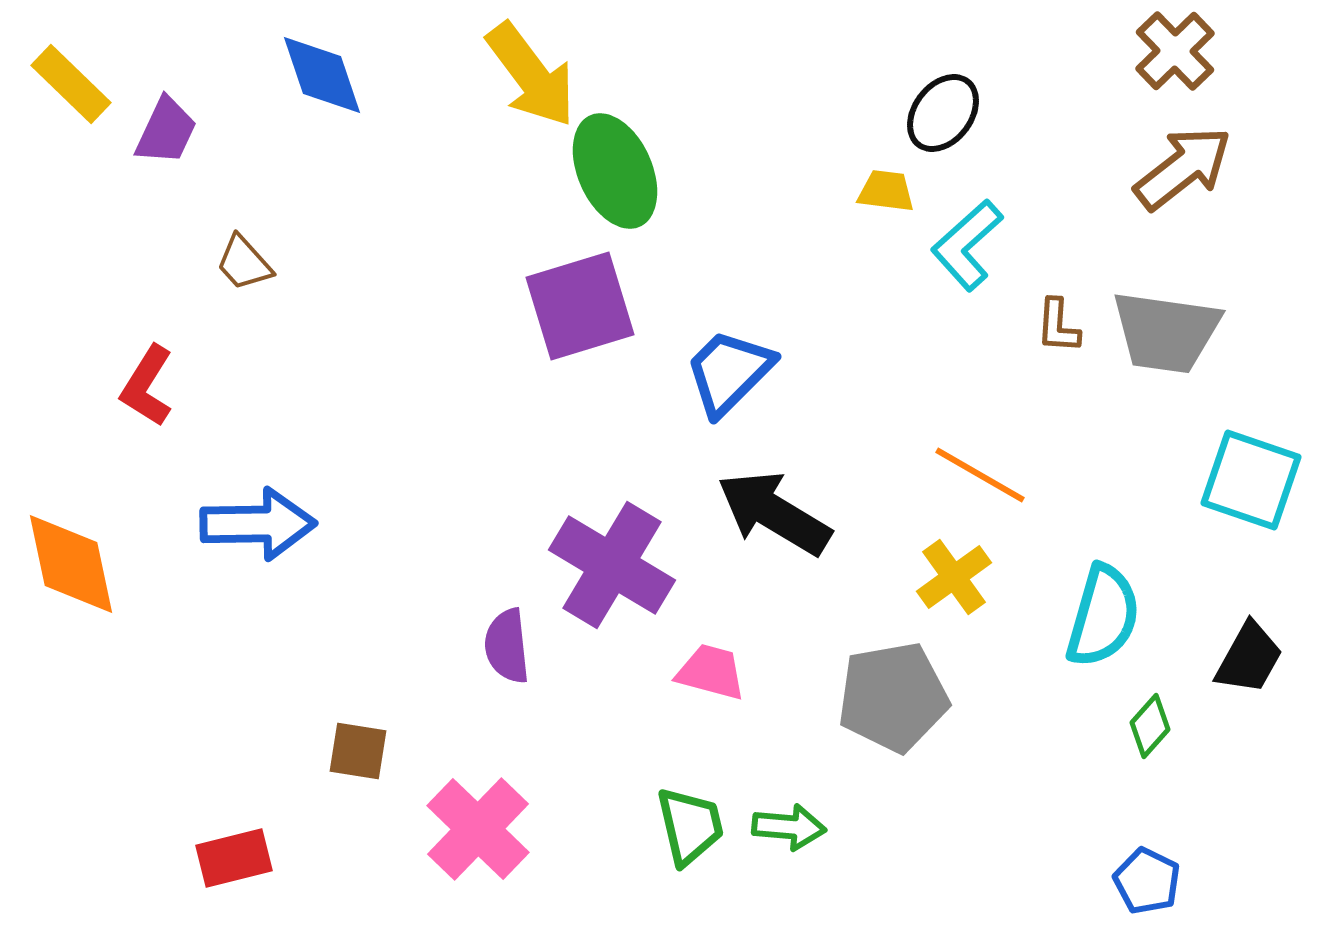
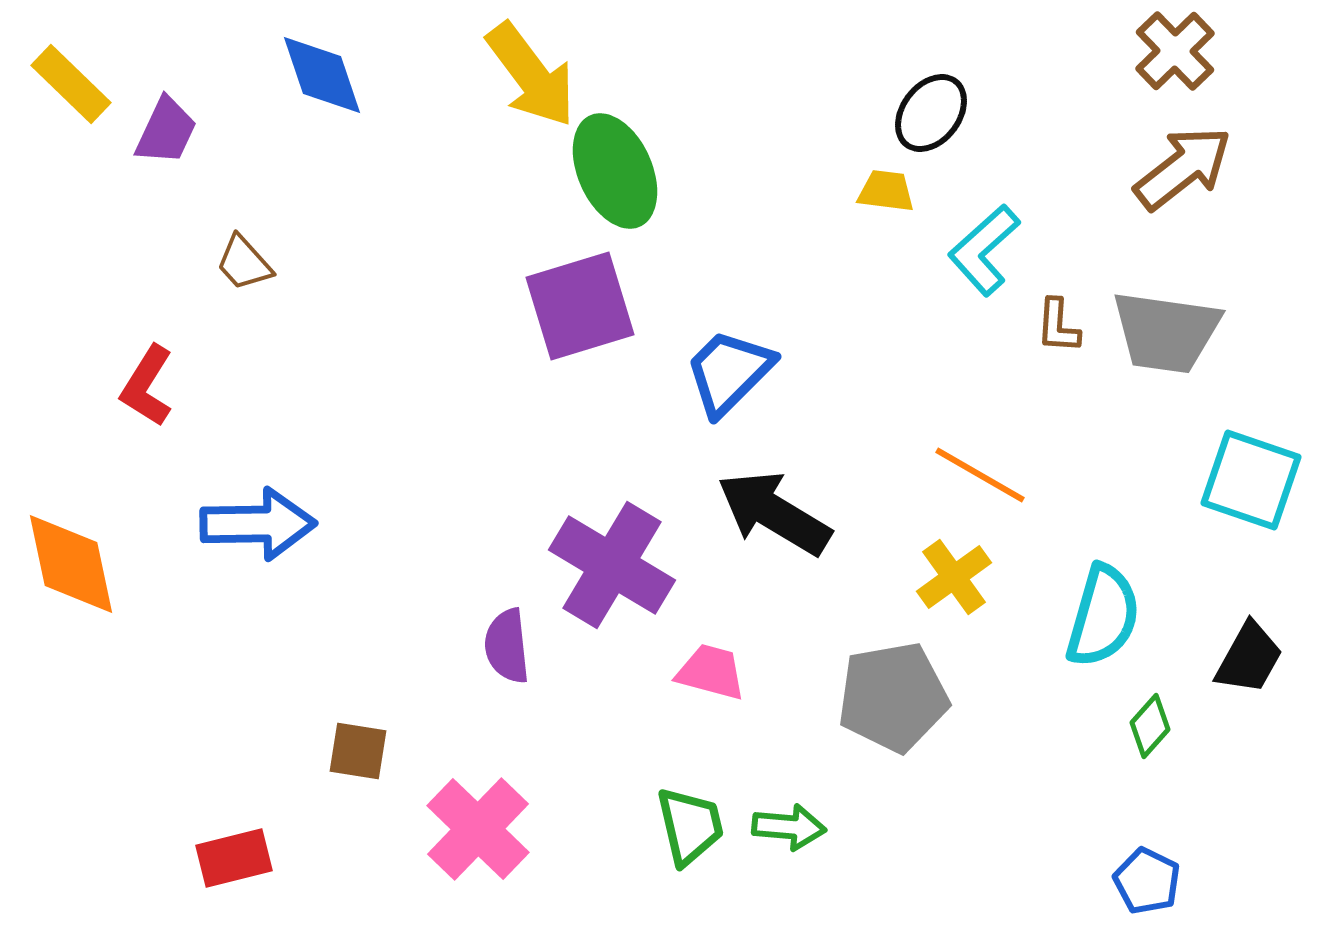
black ellipse: moved 12 px left
cyan L-shape: moved 17 px right, 5 px down
